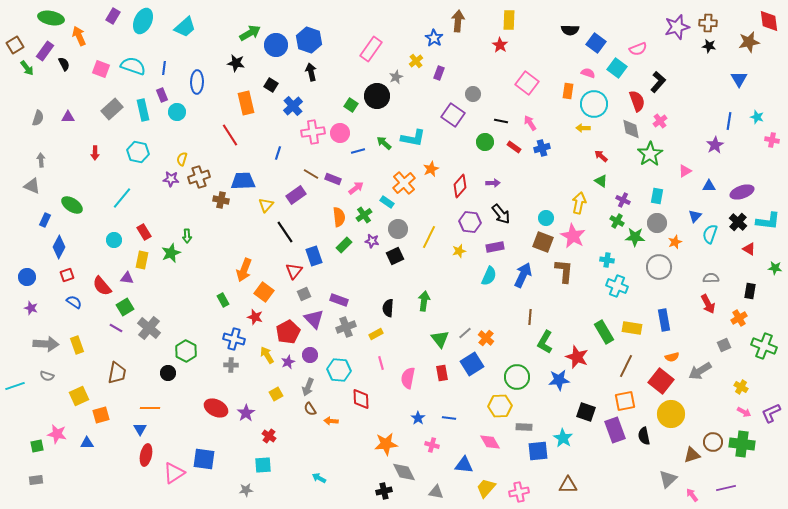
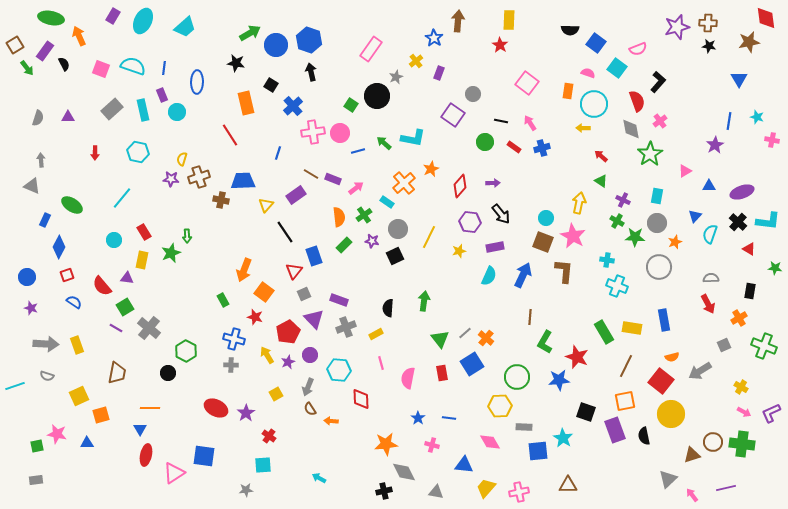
red diamond at (769, 21): moved 3 px left, 3 px up
blue square at (204, 459): moved 3 px up
